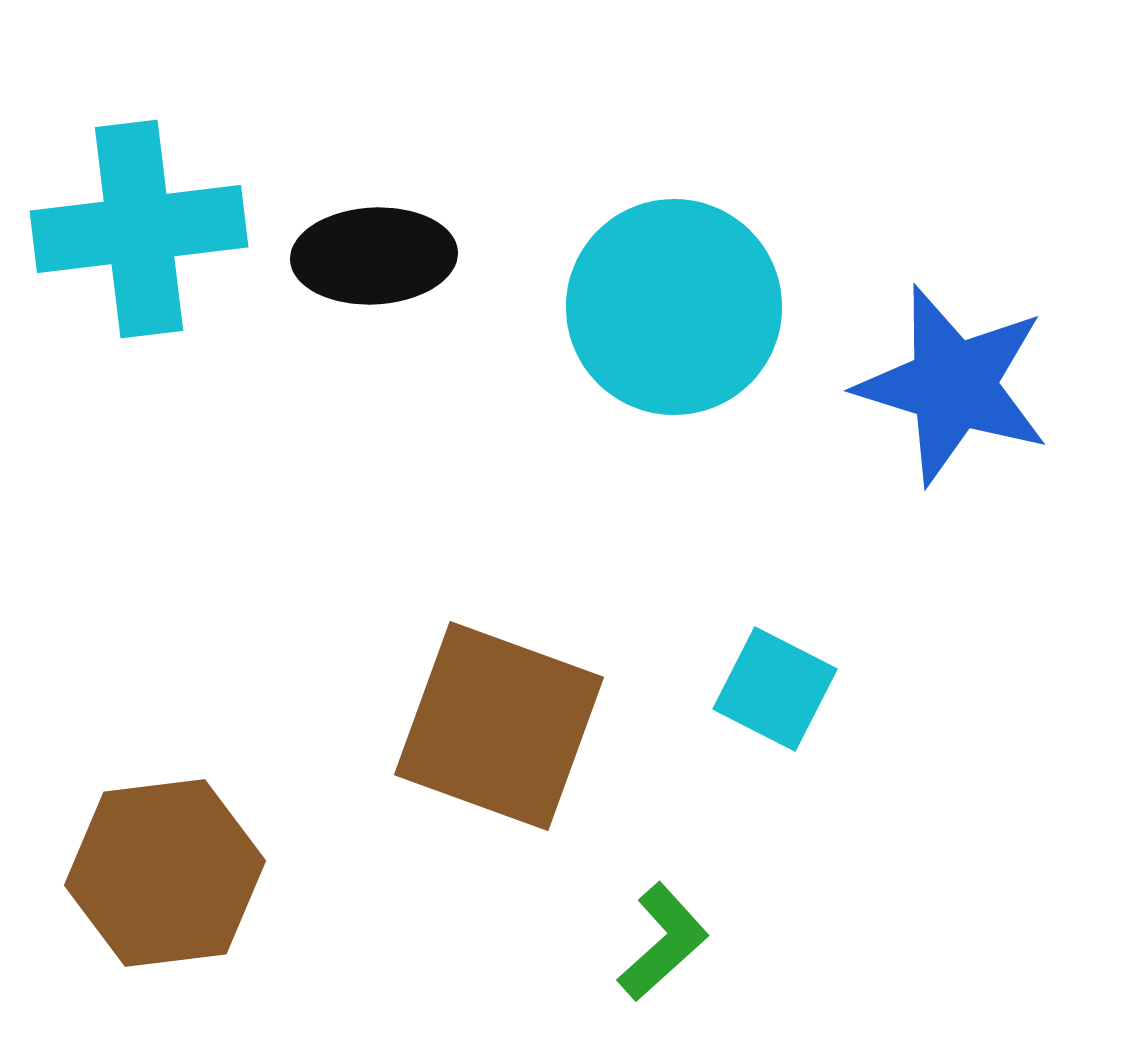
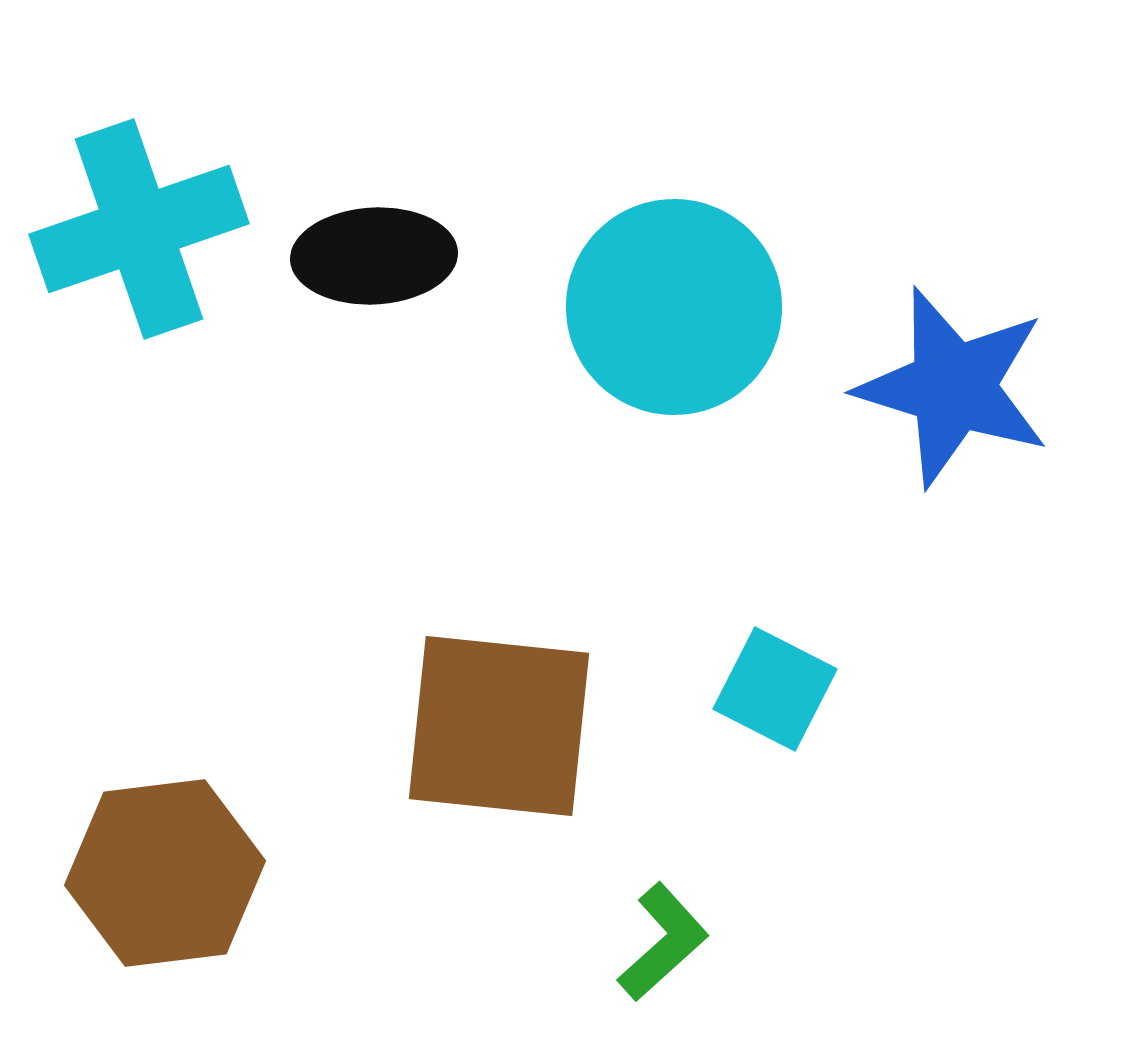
cyan cross: rotated 12 degrees counterclockwise
blue star: moved 2 px down
brown square: rotated 14 degrees counterclockwise
